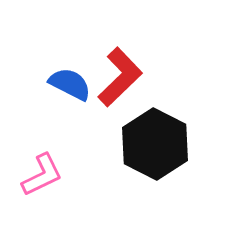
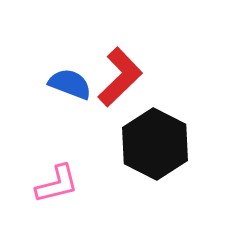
blue semicircle: rotated 6 degrees counterclockwise
pink L-shape: moved 15 px right, 9 px down; rotated 12 degrees clockwise
